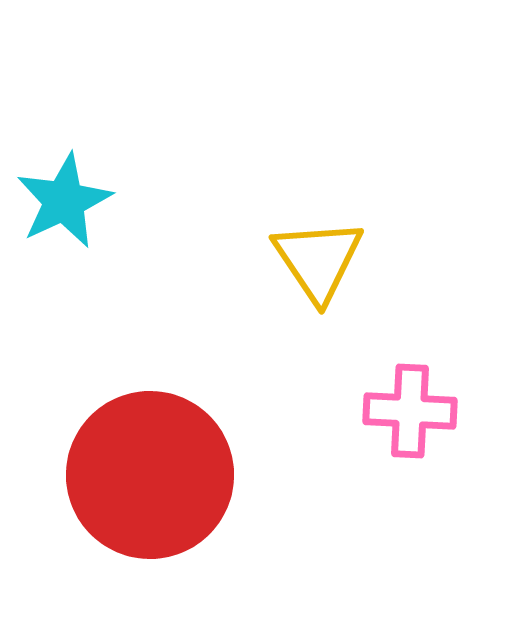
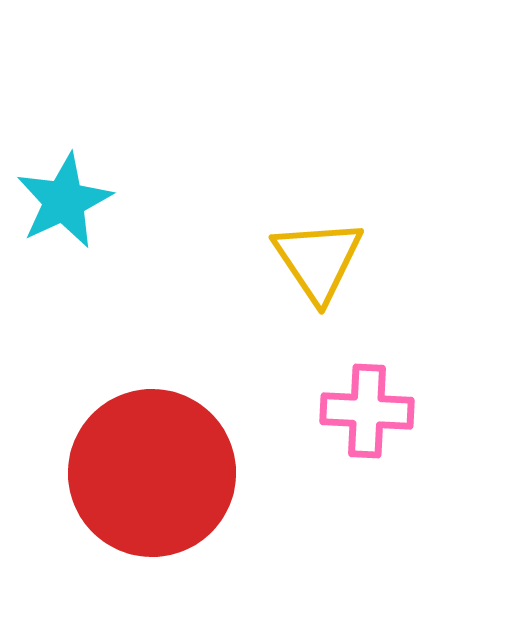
pink cross: moved 43 px left
red circle: moved 2 px right, 2 px up
